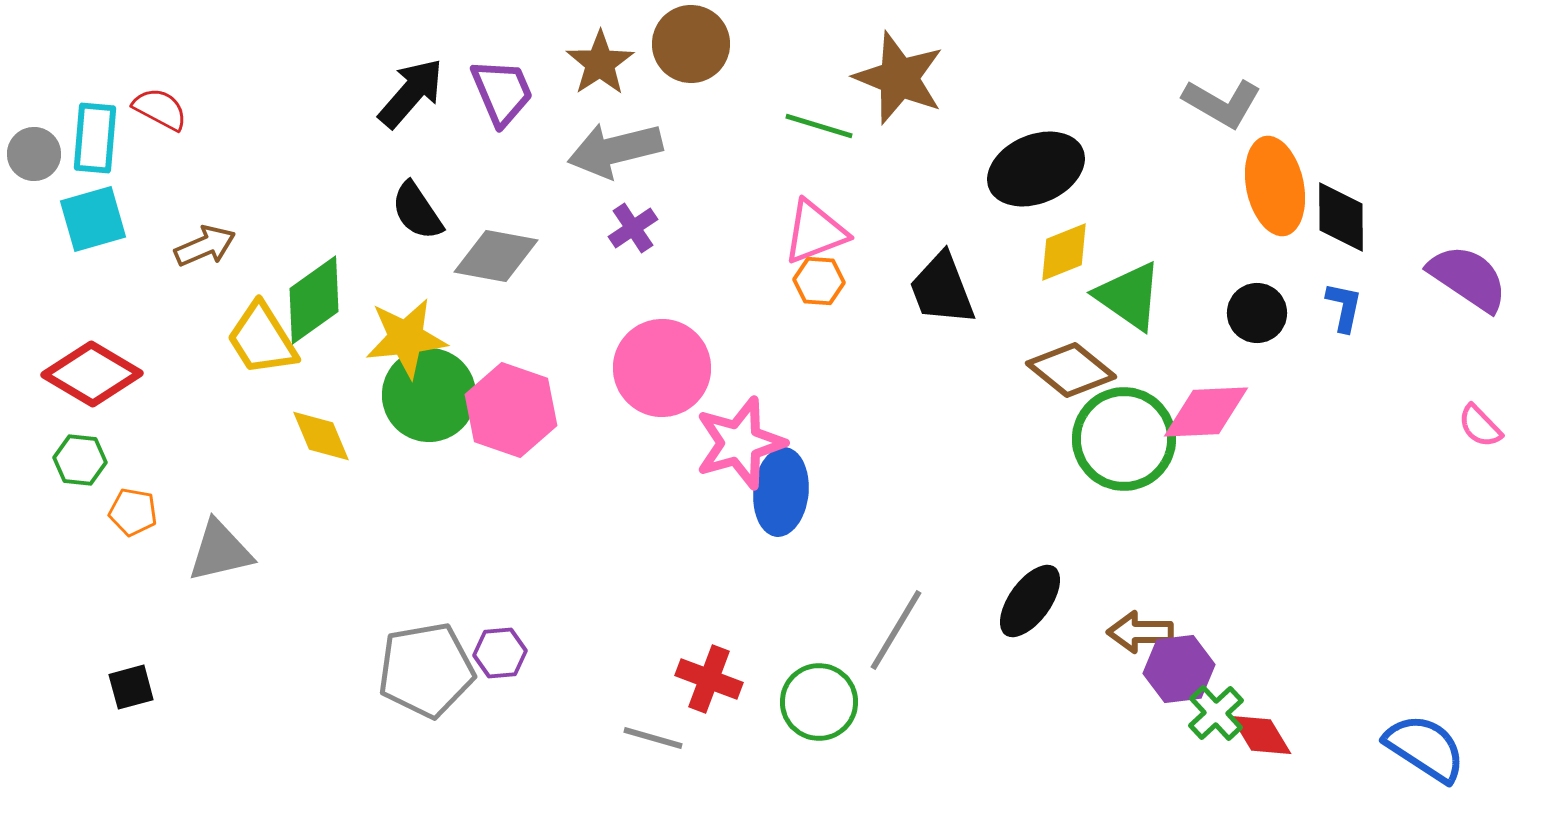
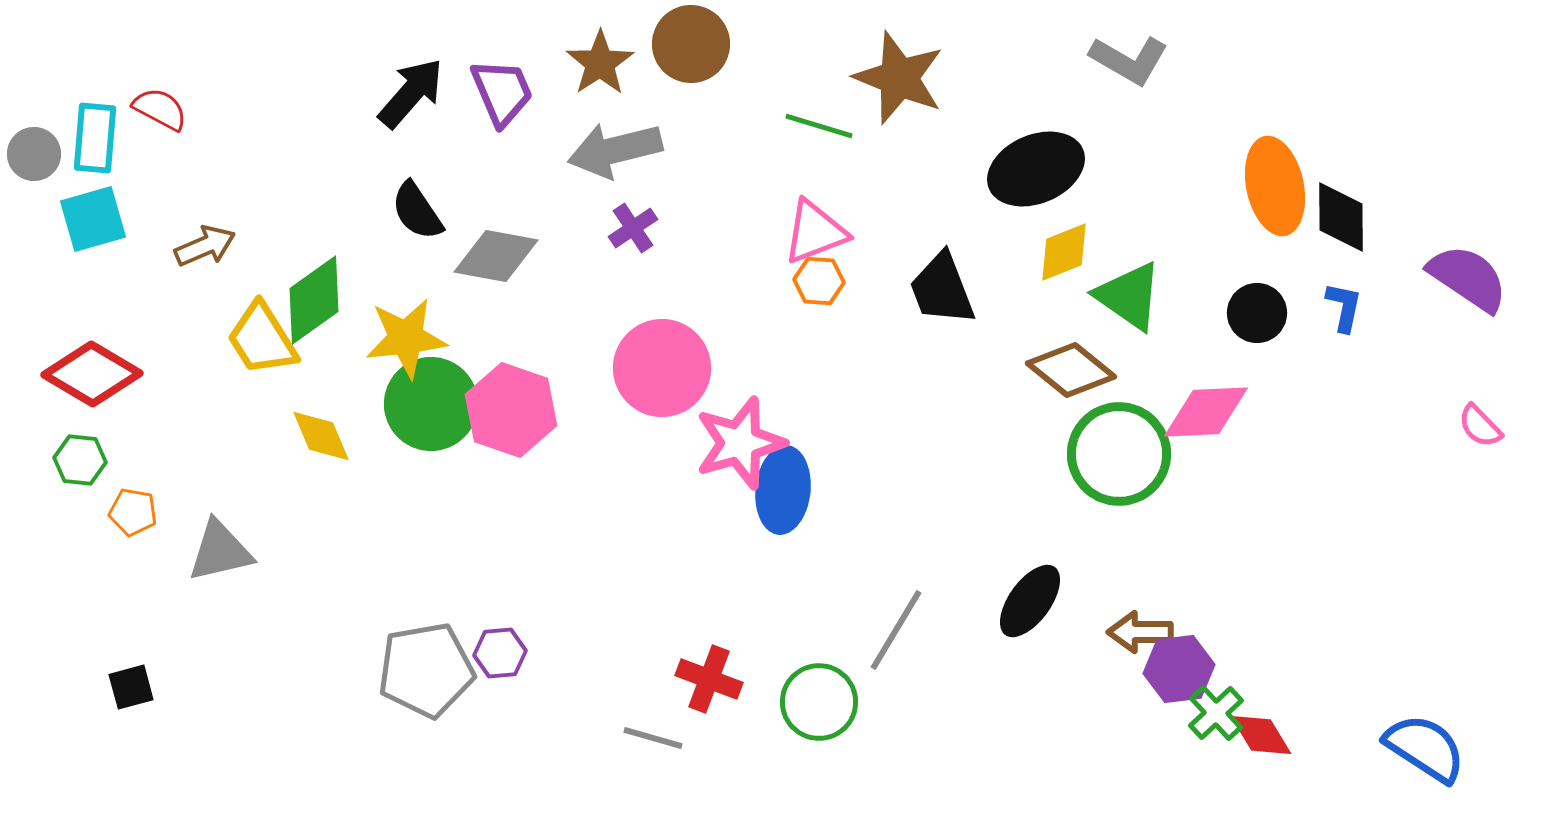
gray L-shape at (1222, 103): moved 93 px left, 43 px up
green circle at (429, 395): moved 2 px right, 9 px down
green circle at (1124, 439): moved 5 px left, 15 px down
blue ellipse at (781, 492): moved 2 px right, 2 px up
